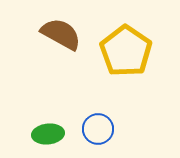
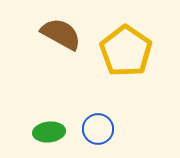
green ellipse: moved 1 px right, 2 px up
